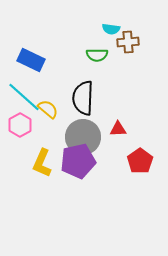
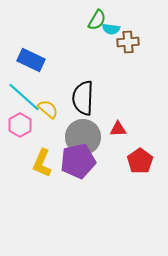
green semicircle: moved 35 px up; rotated 60 degrees counterclockwise
